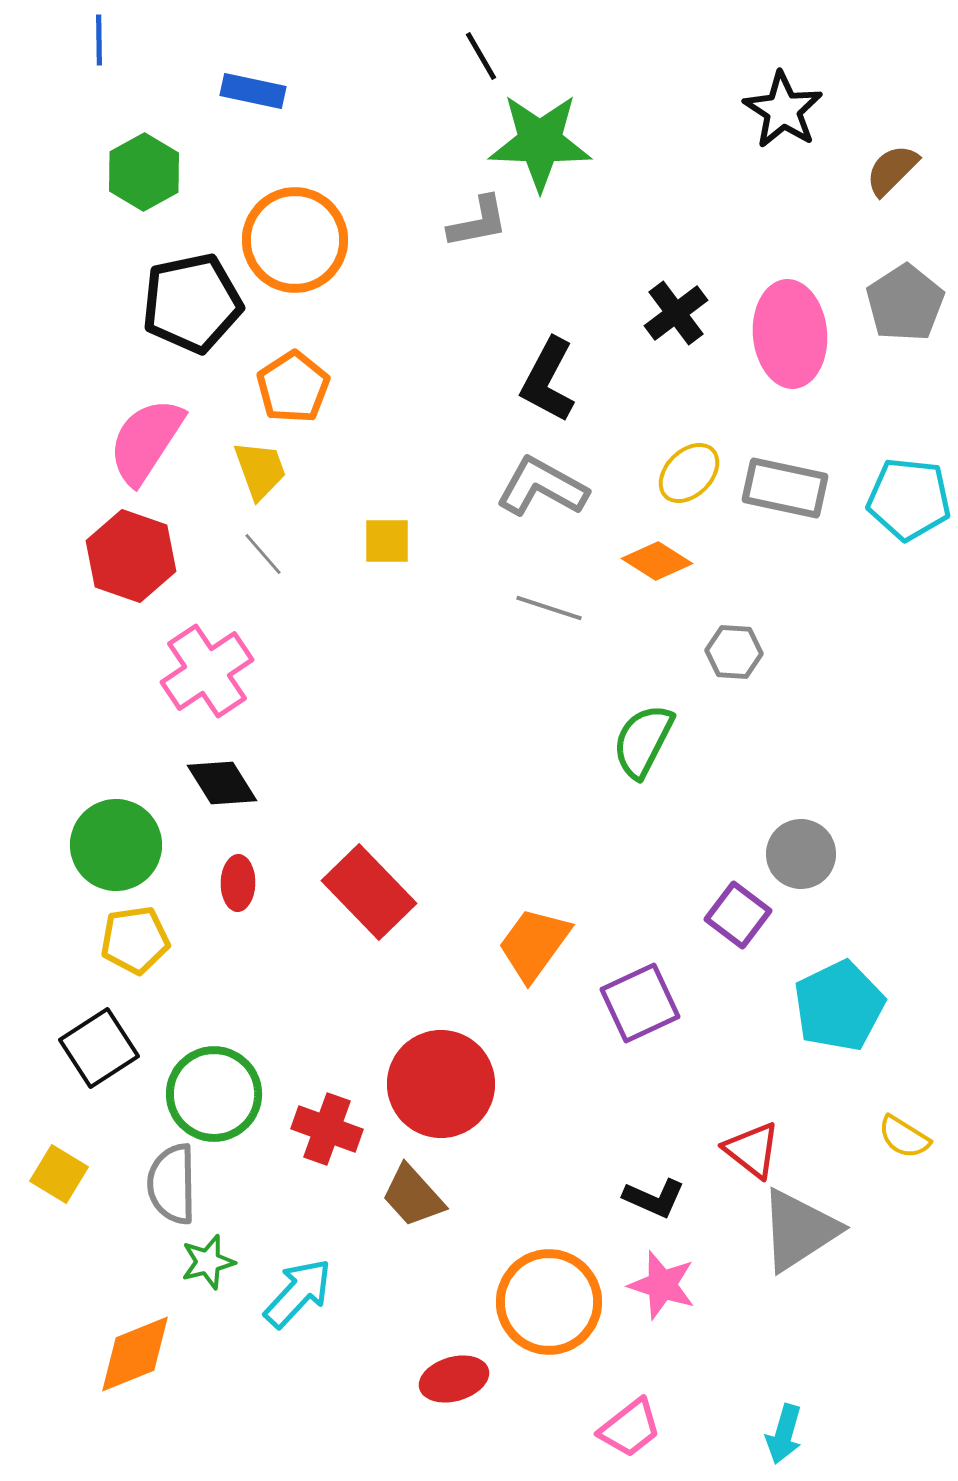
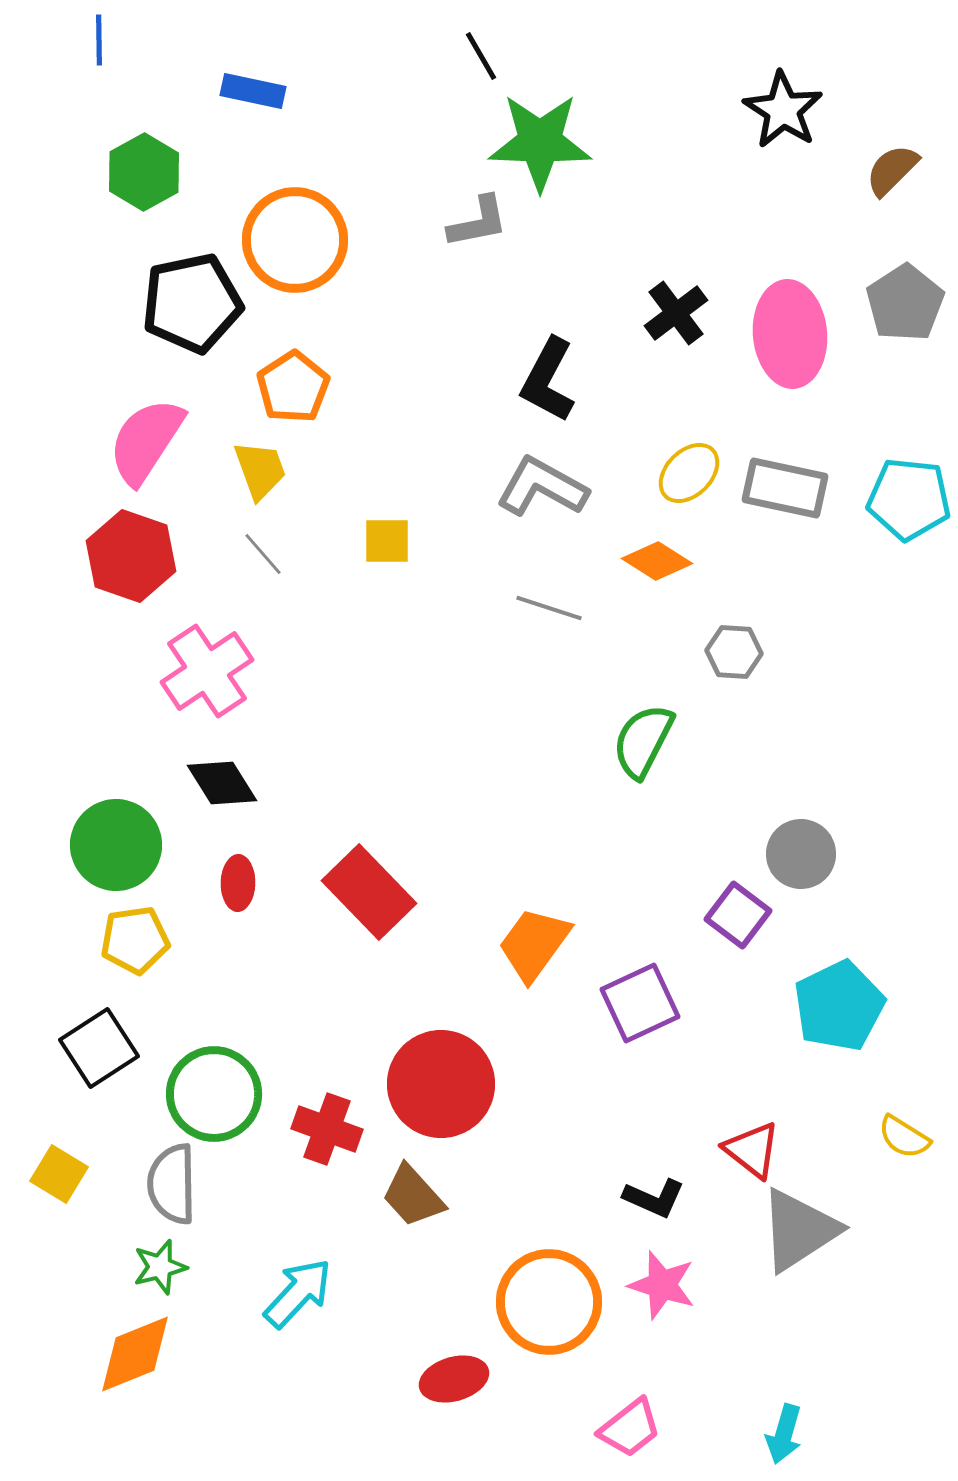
green star at (208, 1262): moved 48 px left, 5 px down
